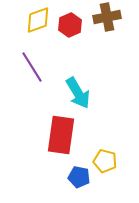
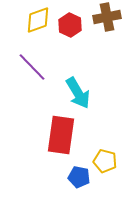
red hexagon: rotated 10 degrees counterclockwise
purple line: rotated 12 degrees counterclockwise
